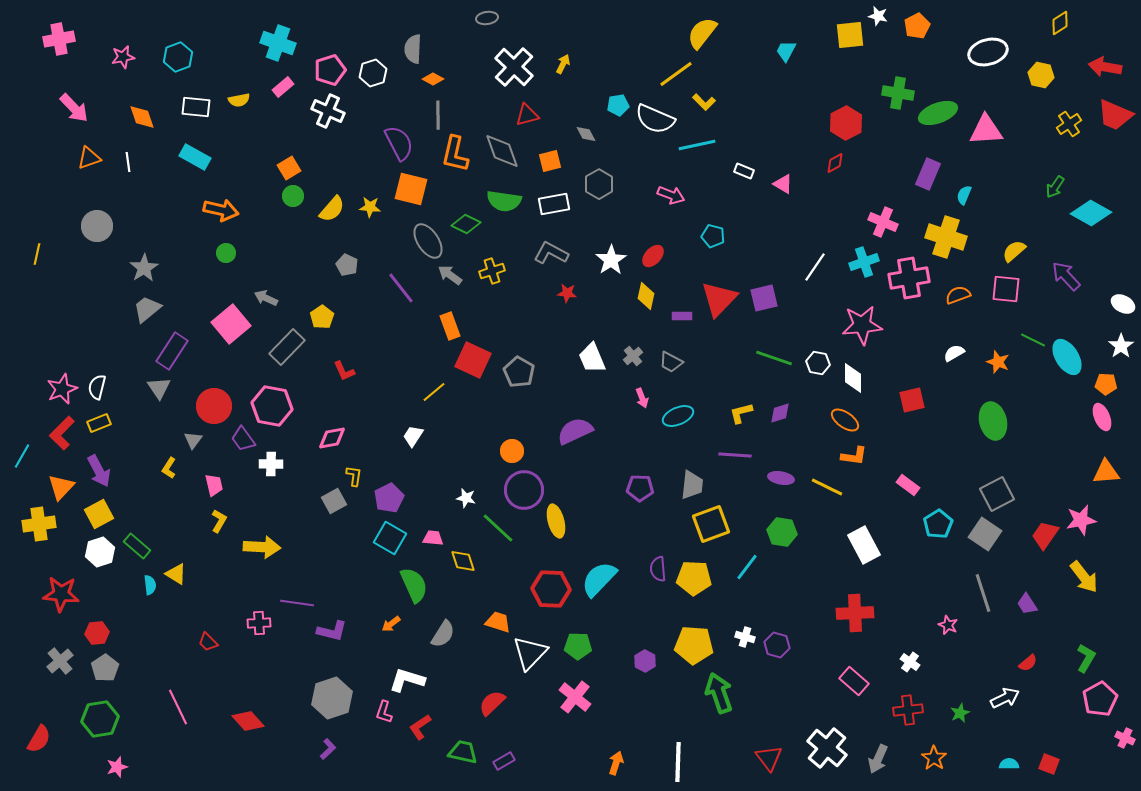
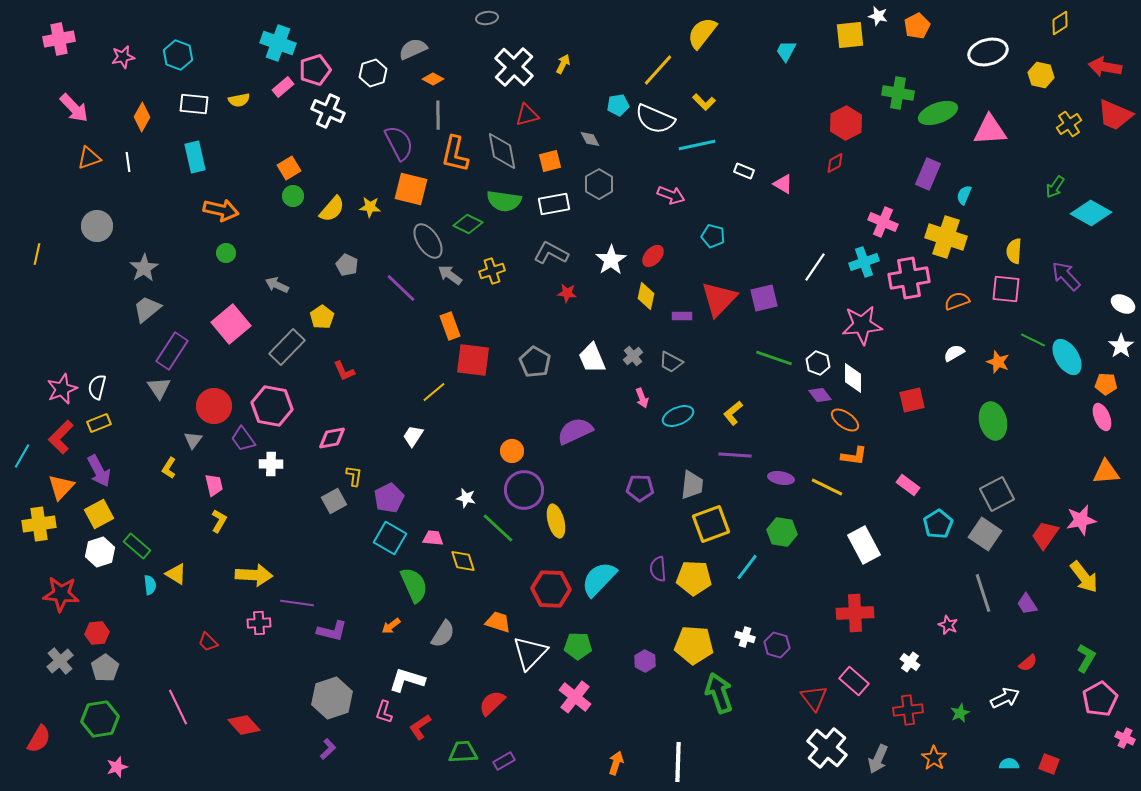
gray semicircle at (413, 49): rotated 64 degrees clockwise
cyan hexagon at (178, 57): moved 2 px up; rotated 20 degrees counterclockwise
pink pentagon at (330, 70): moved 15 px left
yellow line at (676, 74): moved 18 px left, 4 px up; rotated 12 degrees counterclockwise
white rectangle at (196, 107): moved 2 px left, 3 px up
orange diamond at (142, 117): rotated 48 degrees clockwise
pink triangle at (986, 130): moved 4 px right
gray diamond at (586, 134): moved 4 px right, 5 px down
gray diamond at (502, 151): rotated 9 degrees clockwise
cyan rectangle at (195, 157): rotated 48 degrees clockwise
green diamond at (466, 224): moved 2 px right
yellow semicircle at (1014, 251): rotated 45 degrees counterclockwise
purple line at (401, 288): rotated 8 degrees counterclockwise
orange semicircle at (958, 295): moved 1 px left, 6 px down
gray arrow at (266, 298): moved 11 px right, 13 px up
red square at (473, 360): rotated 18 degrees counterclockwise
white hexagon at (818, 363): rotated 10 degrees clockwise
gray pentagon at (519, 372): moved 16 px right, 10 px up
yellow L-shape at (741, 413): moved 8 px left; rotated 25 degrees counterclockwise
purple diamond at (780, 413): moved 40 px right, 18 px up; rotated 70 degrees clockwise
red L-shape at (62, 433): moved 1 px left, 4 px down
yellow arrow at (262, 547): moved 8 px left, 28 px down
orange arrow at (391, 624): moved 2 px down
red diamond at (248, 721): moved 4 px left, 4 px down
green trapezoid at (463, 752): rotated 16 degrees counterclockwise
red triangle at (769, 758): moved 45 px right, 60 px up
